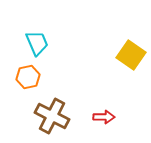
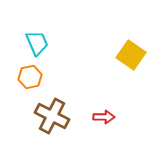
orange hexagon: moved 2 px right
